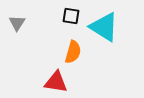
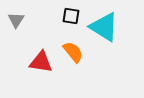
gray triangle: moved 1 px left, 3 px up
orange semicircle: rotated 55 degrees counterclockwise
red triangle: moved 15 px left, 20 px up
